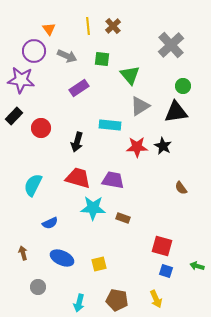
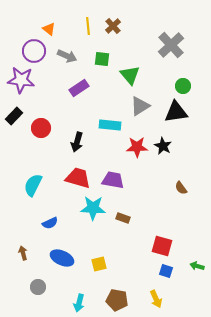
orange triangle: rotated 16 degrees counterclockwise
